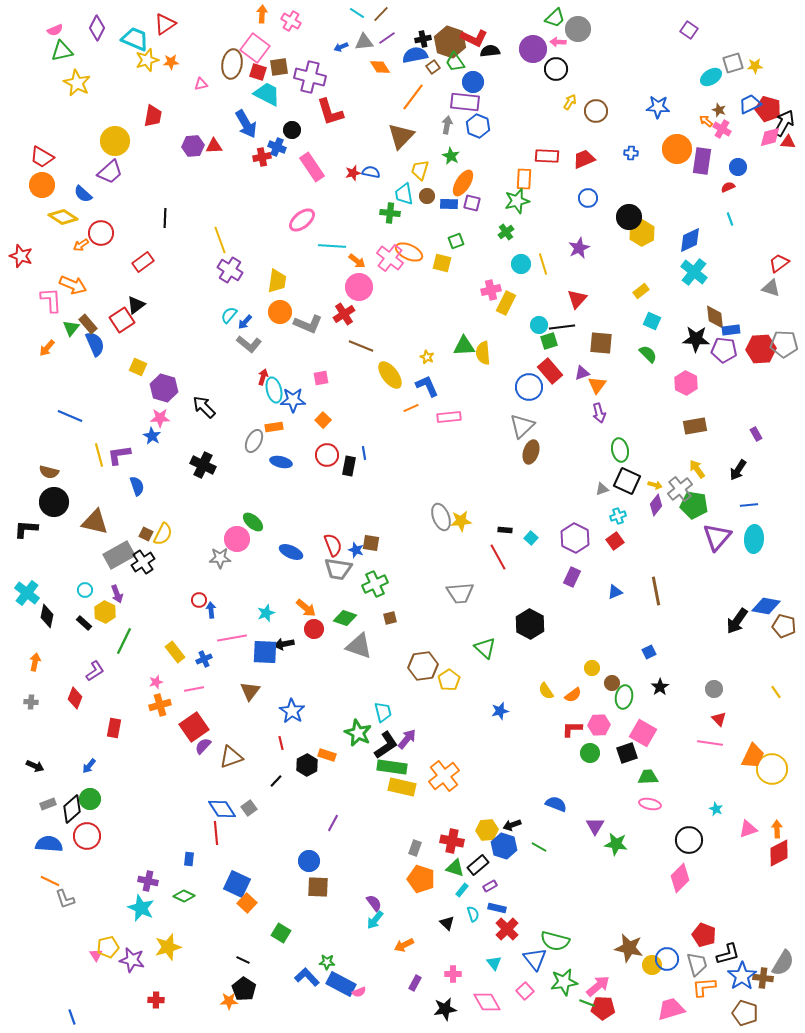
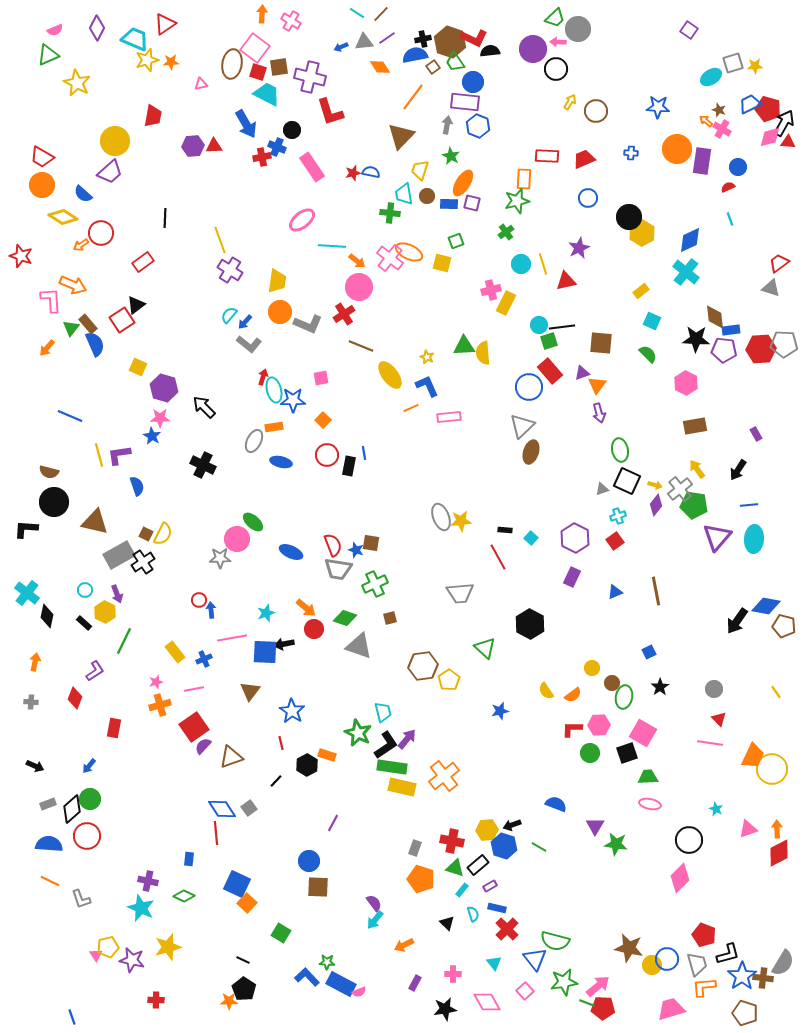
green triangle at (62, 51): moved 14 px left, 4 px down; rotated 10 degrees counterclockwise
cyan cross at (694, 272): moved 8 px left
red triangle at (577, 299): moved 11 px left, 18 px up; rotated 35 degrees clockwise
gray L-shape at (65, 899): moved 16 px right
